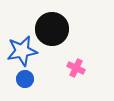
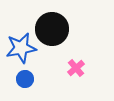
blue star: moved 1 px left, 3 px up
pink cross: rotated 24 degrees clockwise
